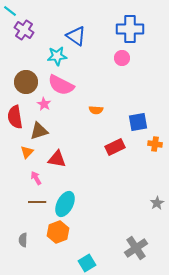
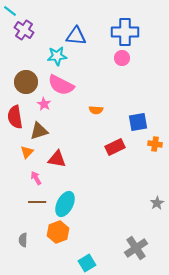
blue cross: moved 5 px left, 3 px down
blue triangle: rotated 30 degrees counterclockwise
